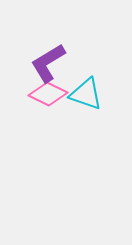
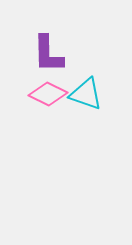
purple L-shape: moved 9 px up; rotated 60 degrees counterclockwise
